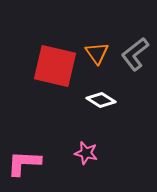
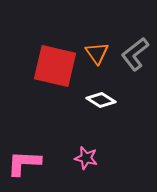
pink star: moved 5 px down
